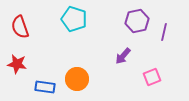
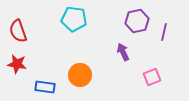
cyan pentagon: rotated 10 degrees counterclockwise
red semicircle: moved 2 px left, 4 px down
purple arrow: moved 4 px up; rotated 114 degrees clockwise
orange circle: moved 3 px right, 4 px up
